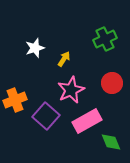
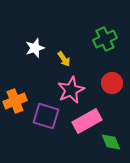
yellow arrow: rotated 112 degrees clockwise
orange cross: moved 1 px down
purple square: rotated 24 degrees counterclockwise
